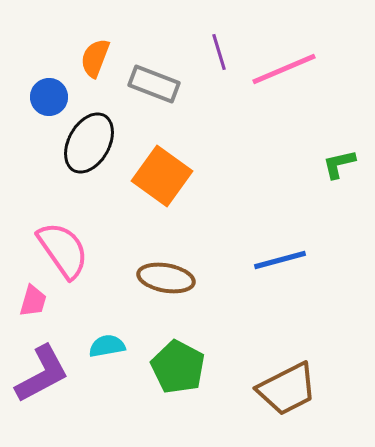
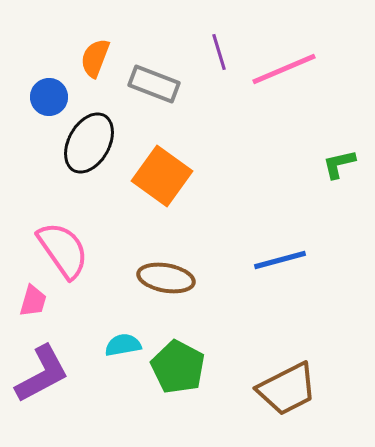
cyan semicircle: moved 16 px right, 1 px up
